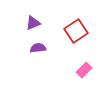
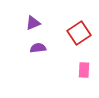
red square: moved 3 px right, 2 px down
pink rectangle: rotated 42 degrees counterclockwise
